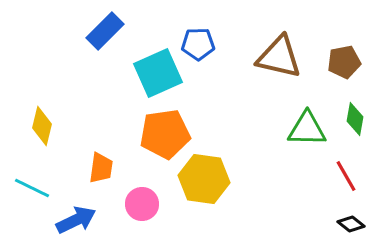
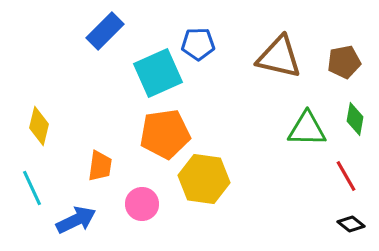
yellow diamond: moved 3 px left
orange trapezoid: moved 1 px left, 2 px up
cyan line: rotated 39 degrees clockwise
